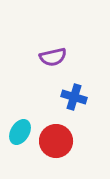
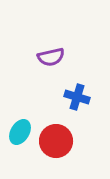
purple semicircle: moved 2 px left
blue cross: moved 3 px right
